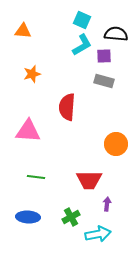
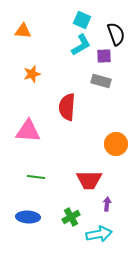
black semicircle: rotated 65 degrees clockwise
cyan L-shape: moved 1 px left
gray rectangle: moved 3 px left
cyan arrow: moved 1 px right
